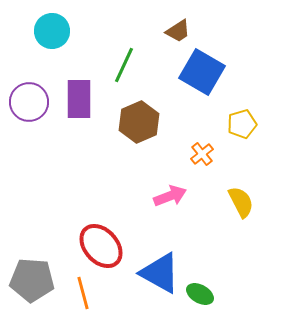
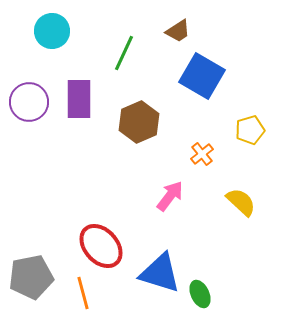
green line: moved 12 px up
blue square: moved 4 px down
yellow pentagon: moved 8 px right, 6 px down
pink arrow: rotated 32 degrees counterclockwise
yellow semicircle: rotated 20 degrees counterclockwise
blue triangle: rotated 12 degrees counterclockwise
gray pentagon: moved 1 px left, 3 px up; rotated 15 degrees counterclockwise
green ellipse: rotated 36 degrees clockwise
